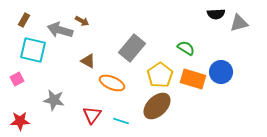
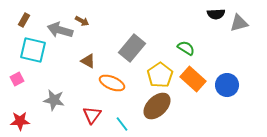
blue circle: moved 6 px right, 13 px down
orange rectangle: rotated 25 degrees clockwise
cyan line: moved 1 px right, 3 px down; rotated 35 degrees clockwise
